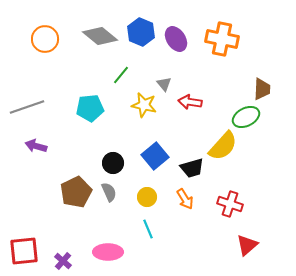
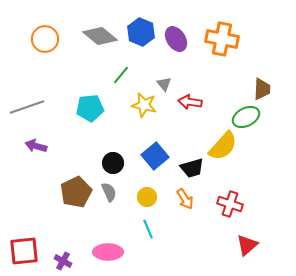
purple cross: rotated 12 degrees counterclockwise
